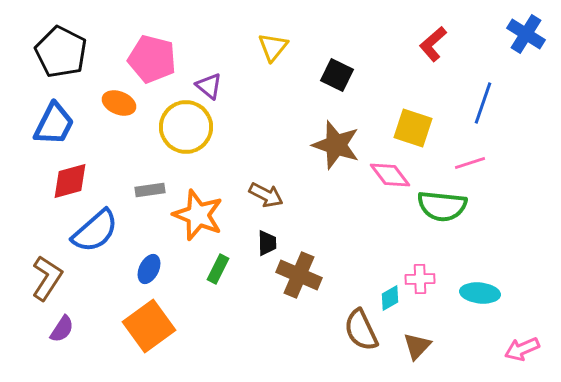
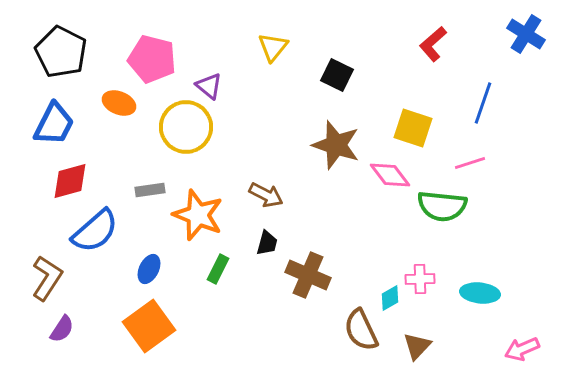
black trapezoid: rotated 16 degrees clockwise
brown cross: moved 9 px right
